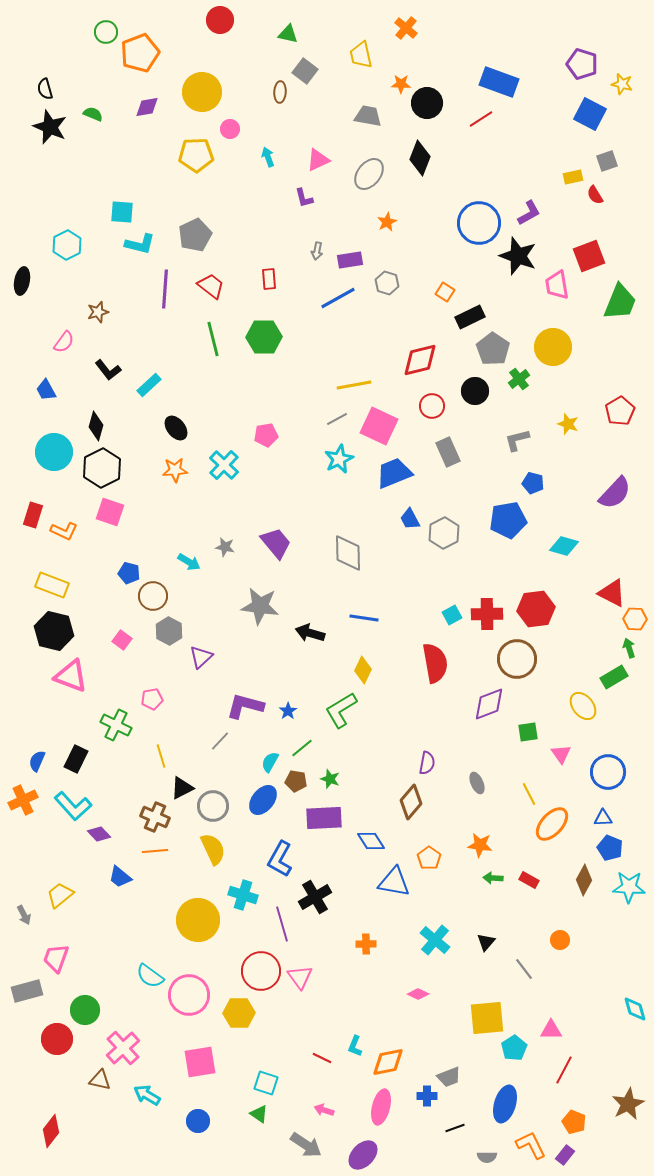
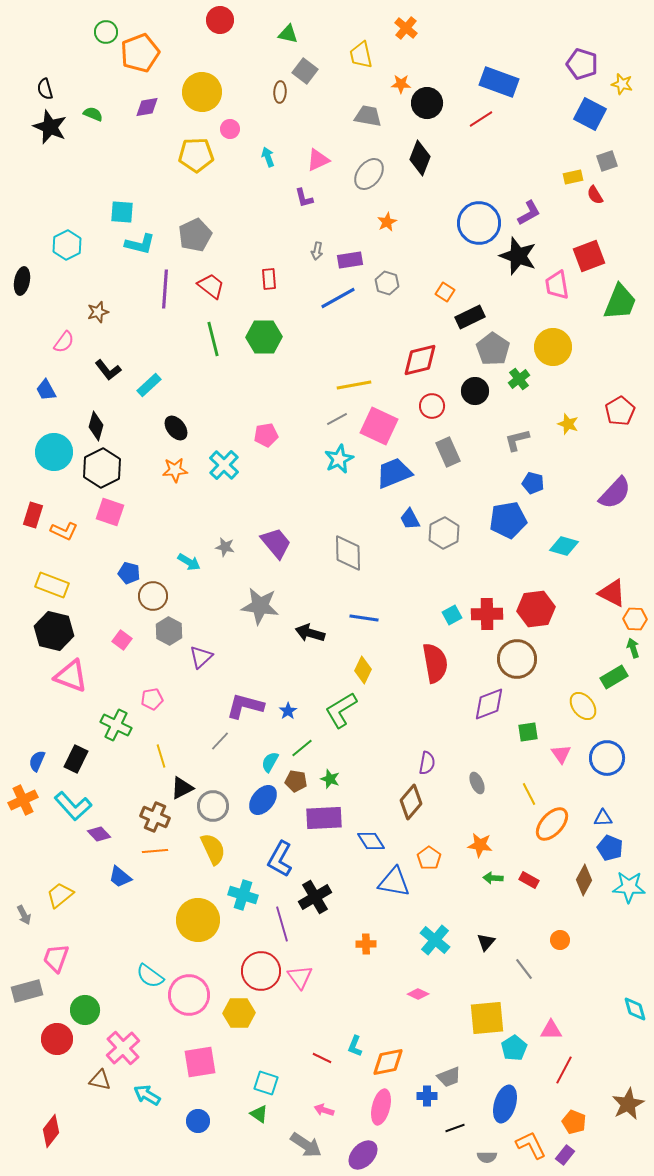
green arrow at (629, 648): moved 4 px right
blue circle at (608, 772): moved 1 px left, 14 px up
